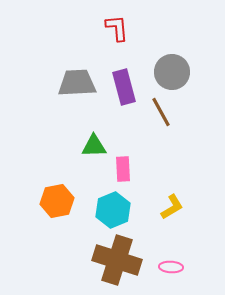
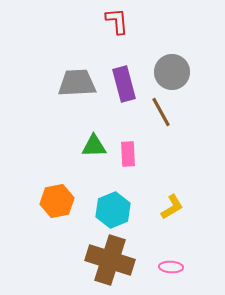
red L-shape: moved 7 px up
purple rectangle: moved 3 px up
pink rectangle: moved 5 px right, 15 px up
brown cross: moved 7 px left
